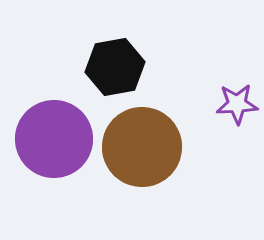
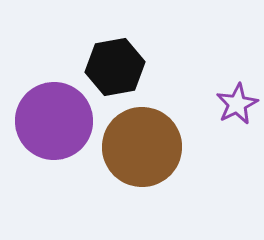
purple star: rotated 24 degrees counterclockwise
purple circle: moved 18 px up
